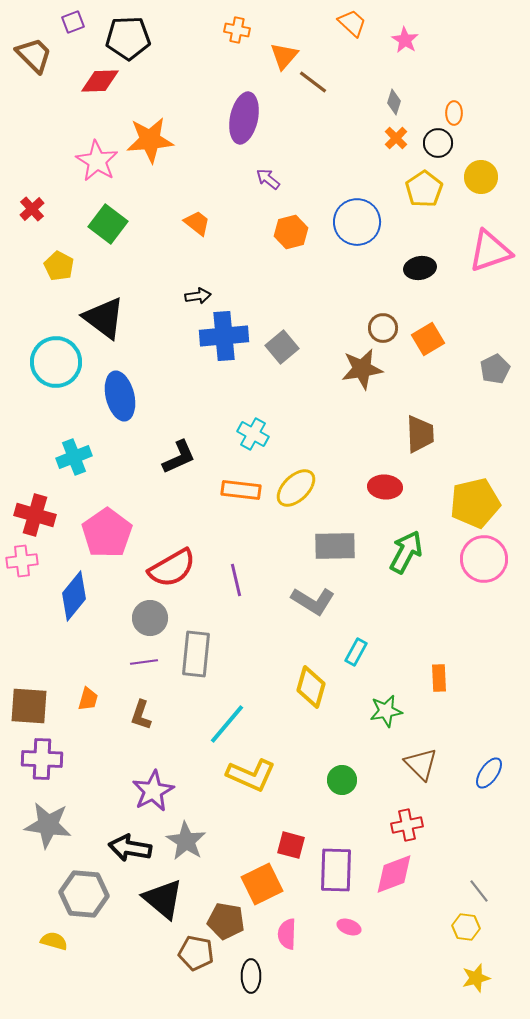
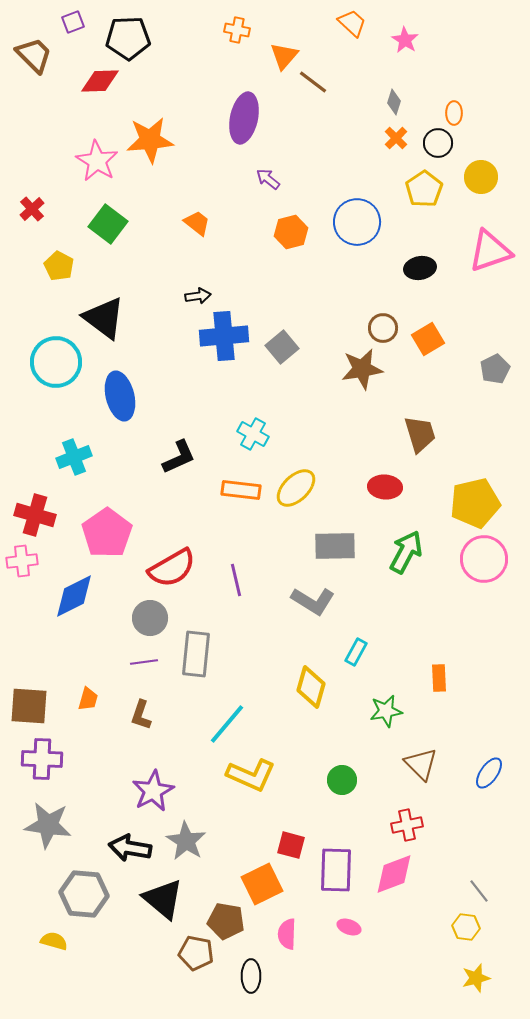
brown trapezoid at (420, 434): rotated 15 degrees counterclockwise
blue diamond at (74, 596): rotated 24 degrees clockwise
